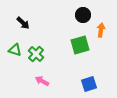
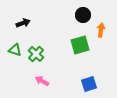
black arrow: rotated 64 degrees counterclockwise
